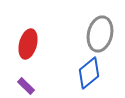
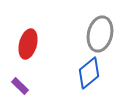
purple rectangle: moved 6 px left
